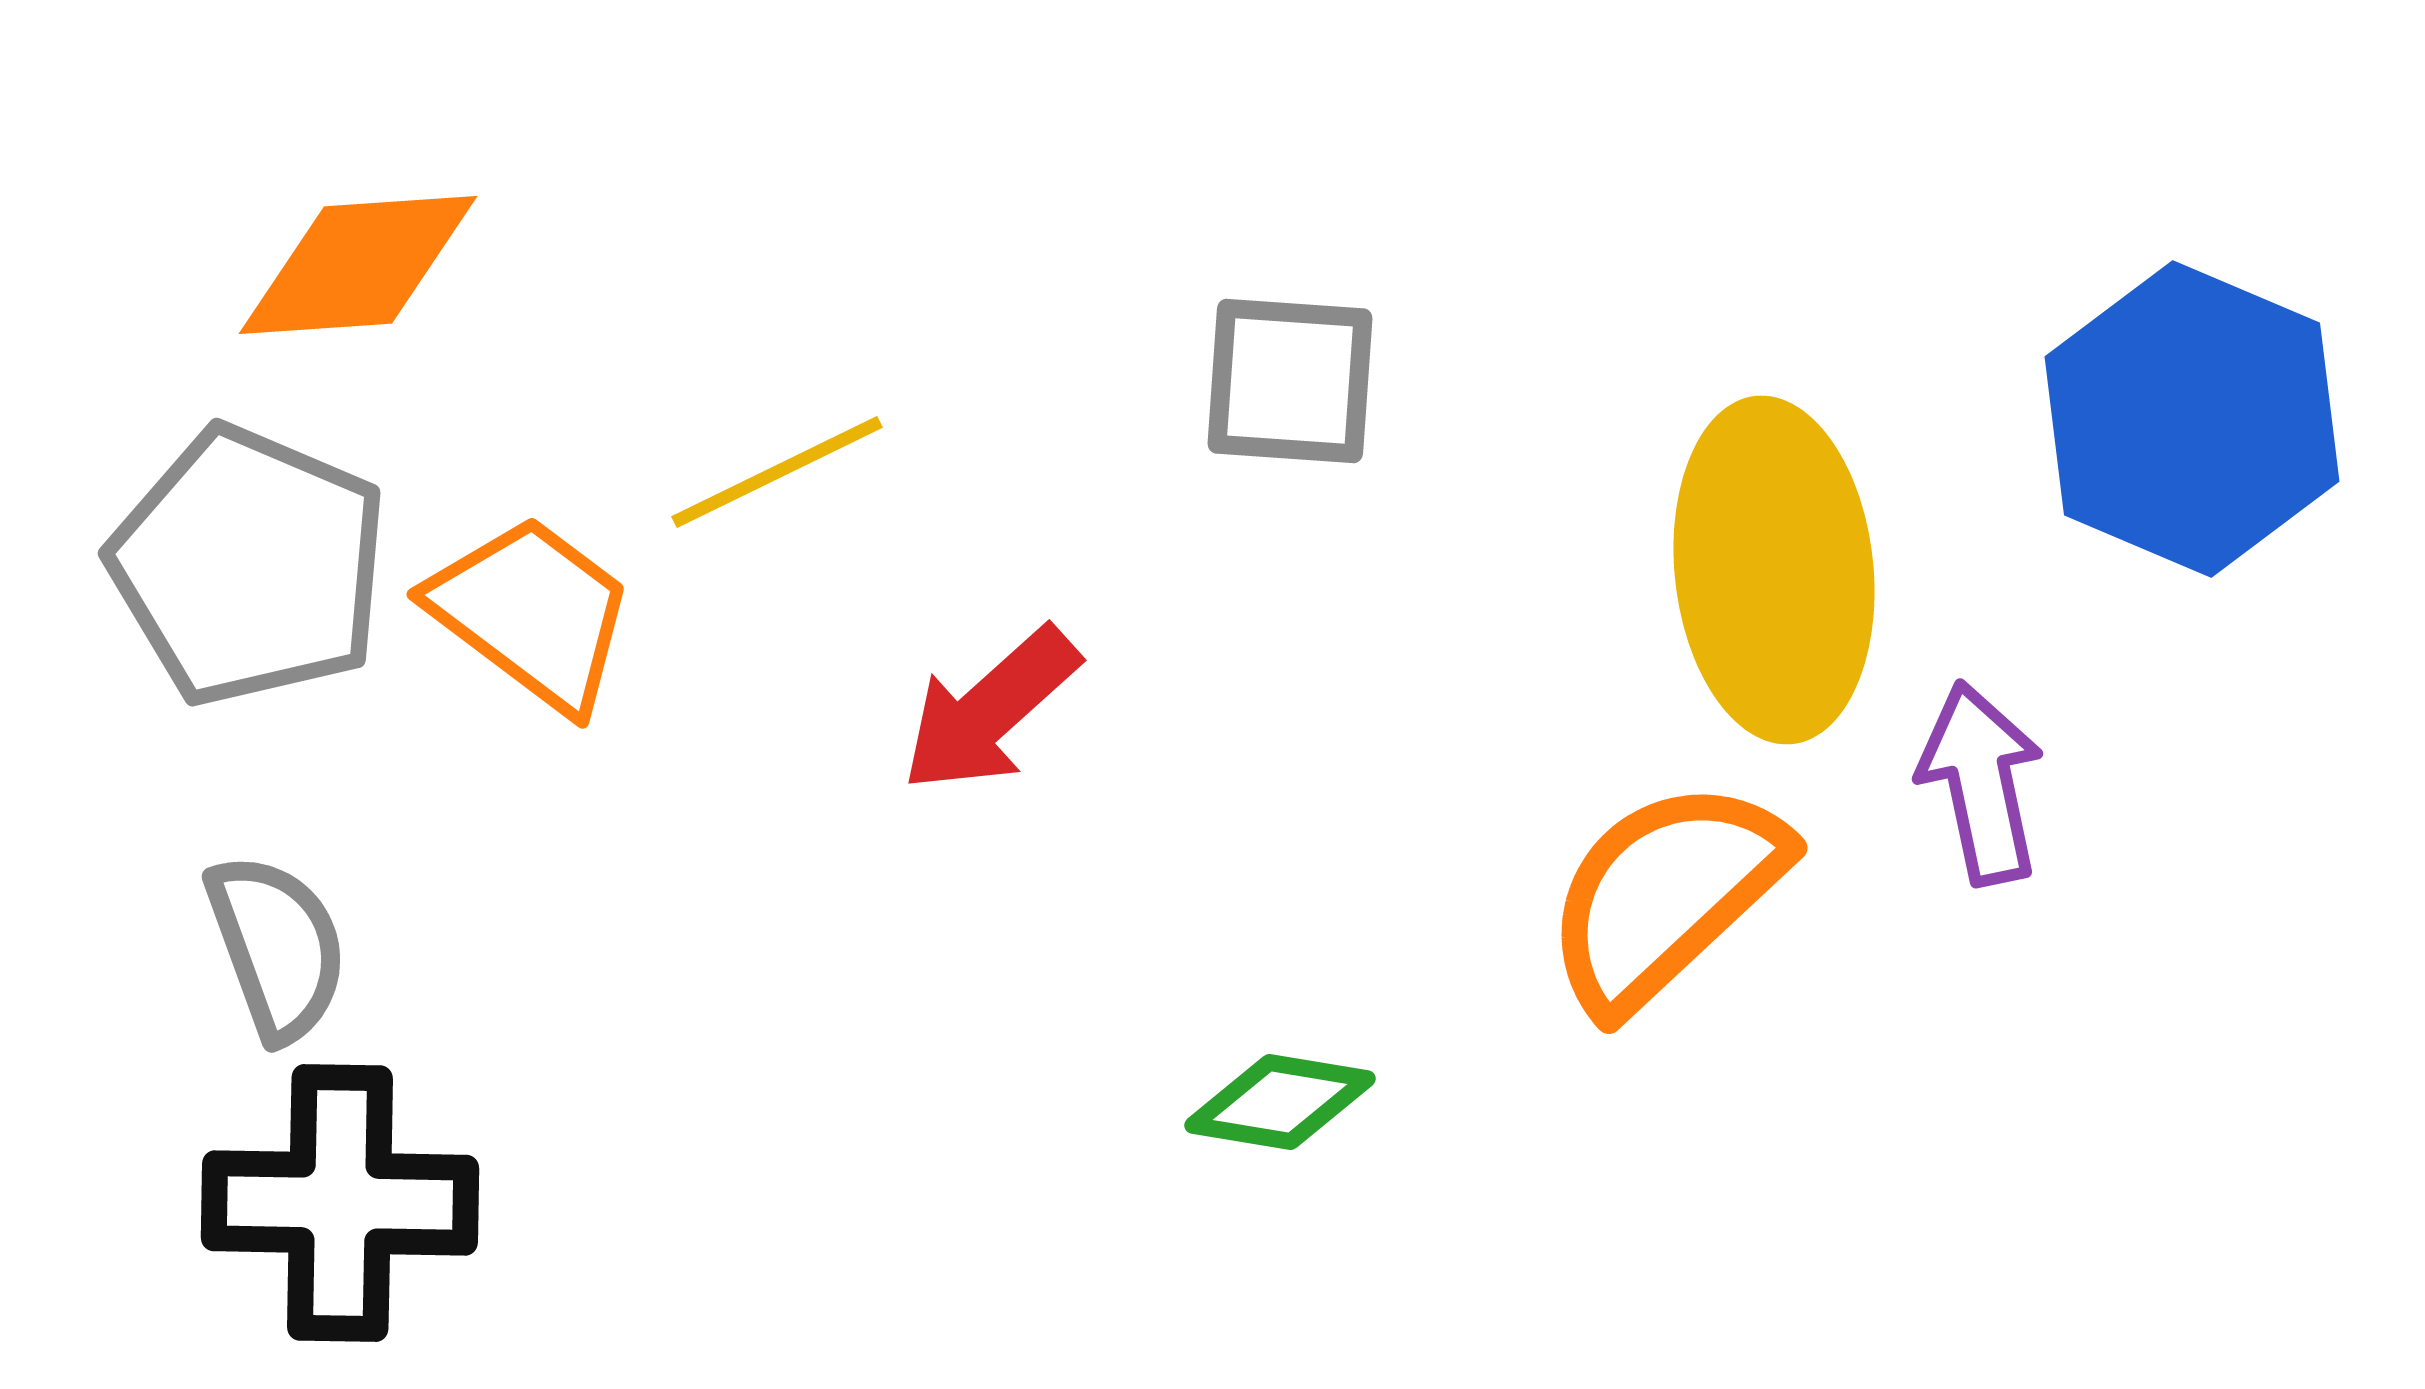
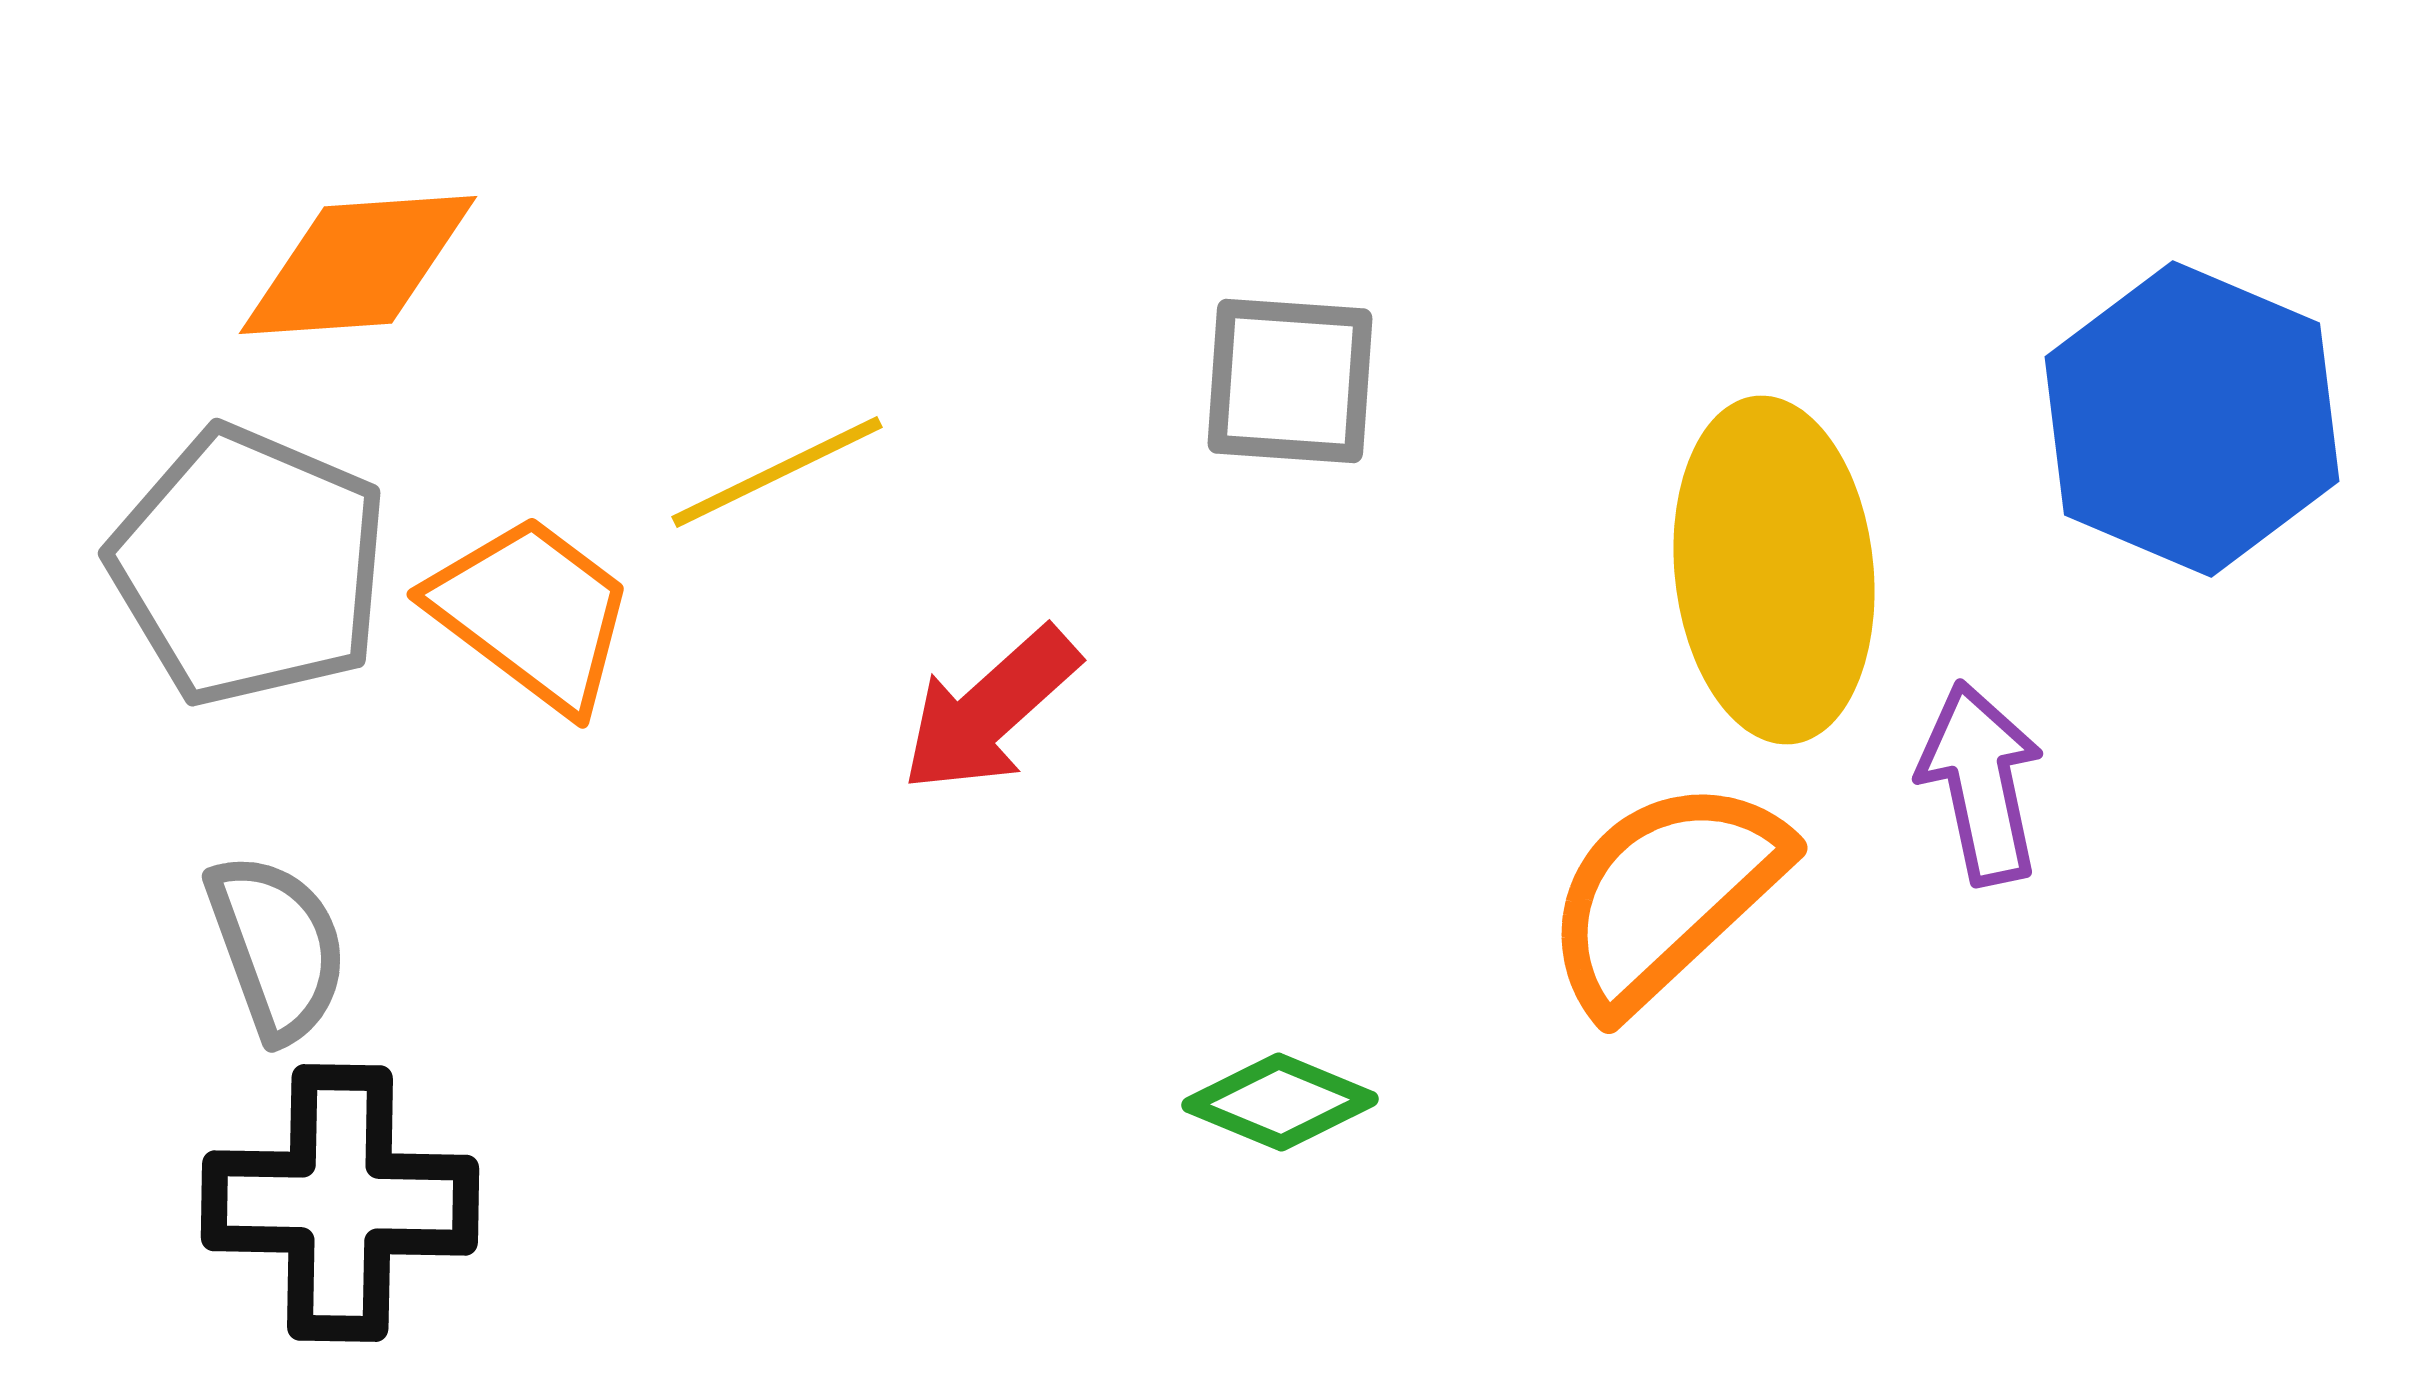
green diamond: rotated 13 degrees clockwise
